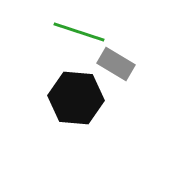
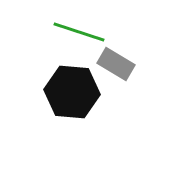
black hexagon: moved 4 px left, 6 px up
